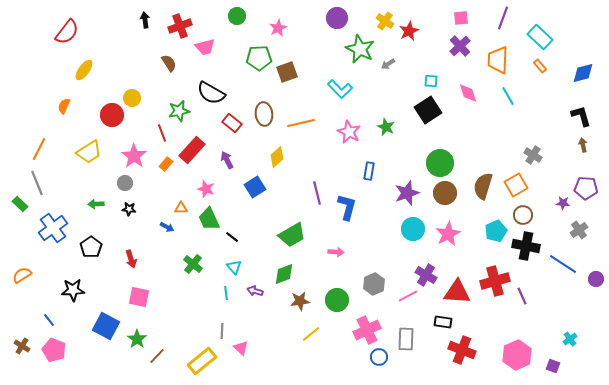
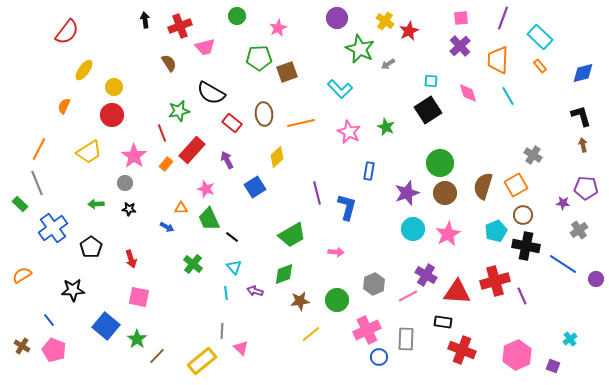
yellow circle at (132, 98): moved 18 px left, 11 px up
blue square at (106, 326): rotated 12 degrees clockwise
